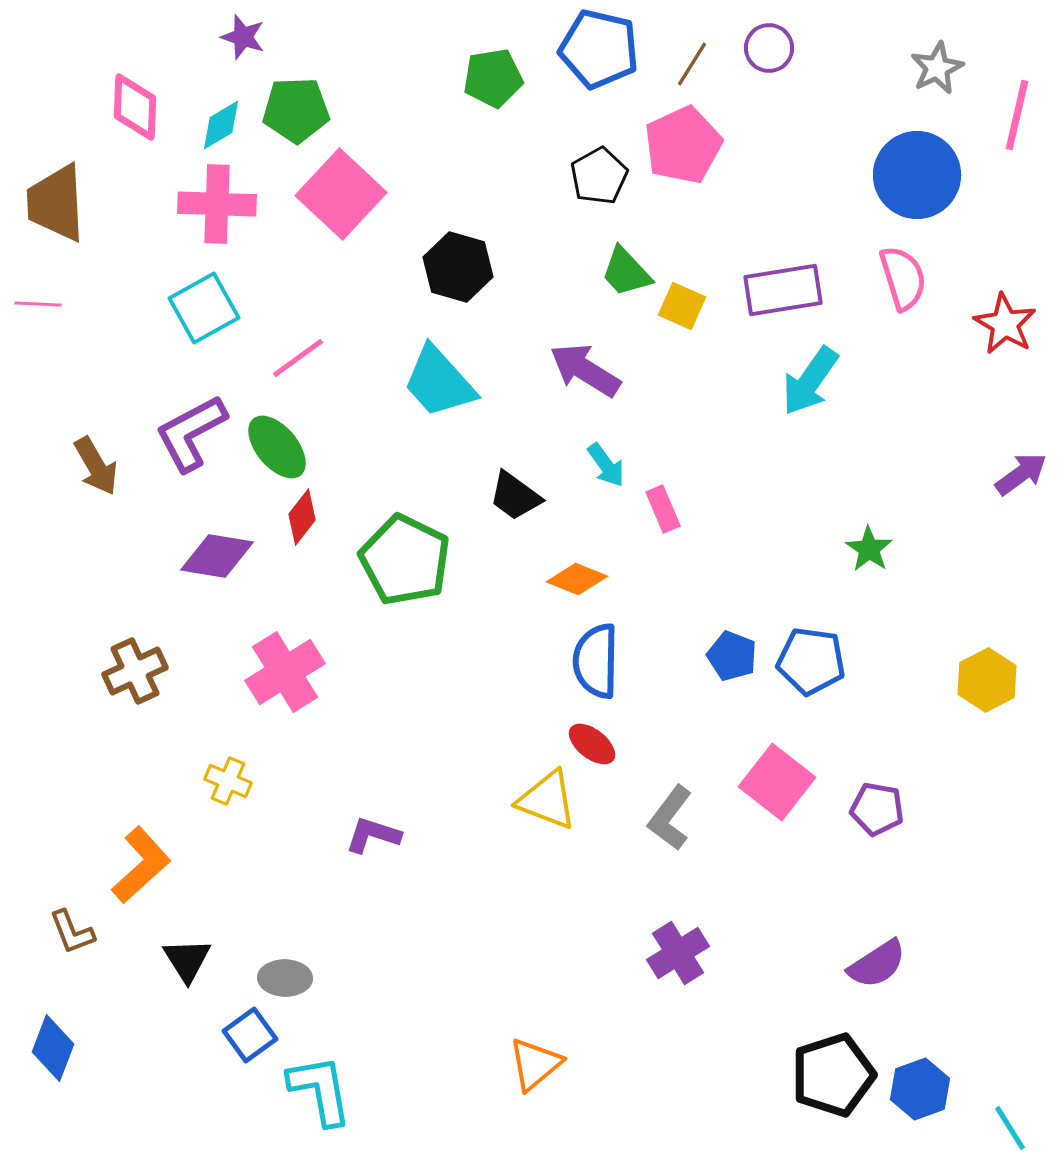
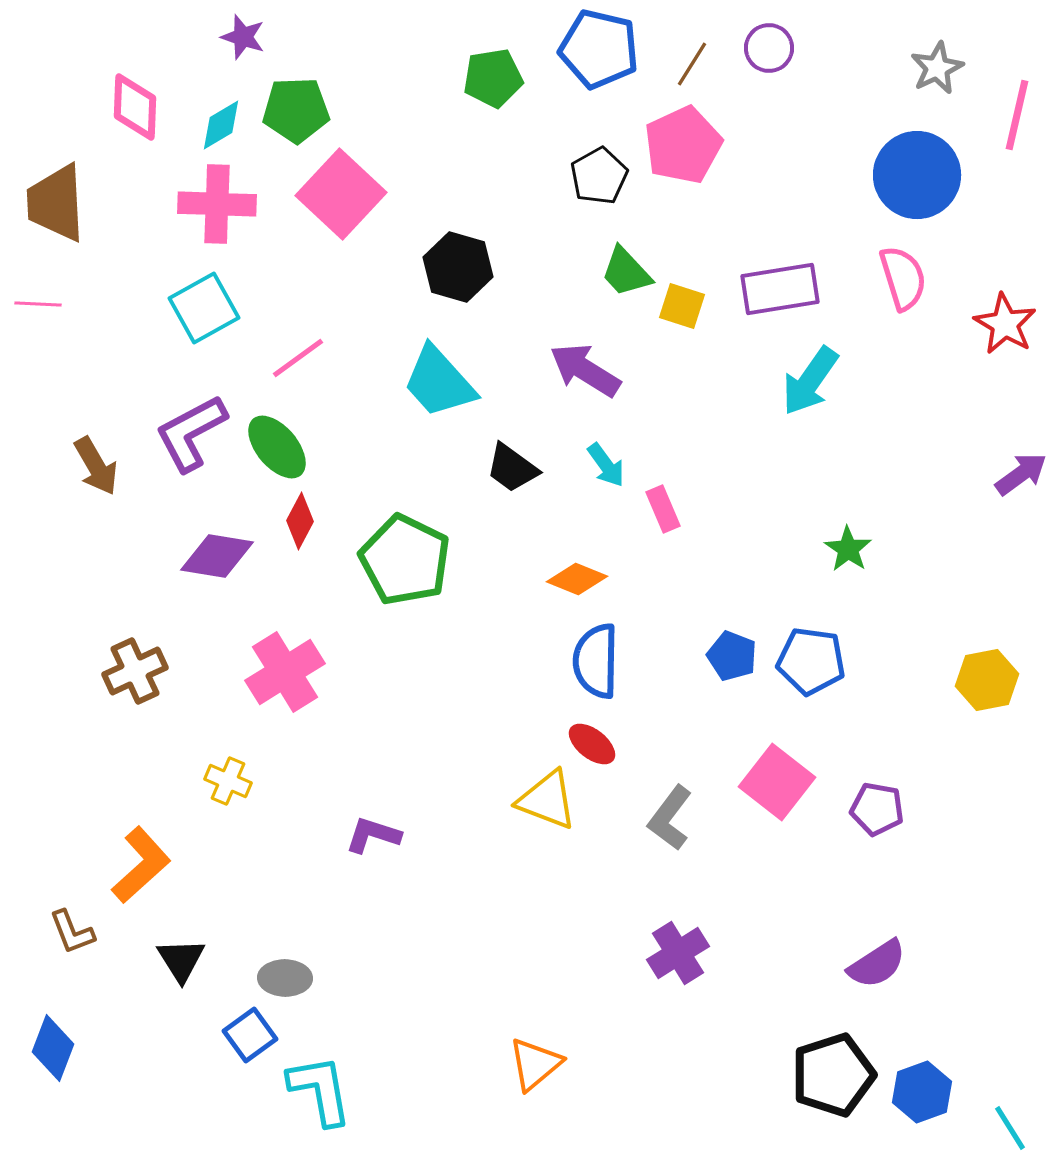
purple rectangle at (783, 290): moved 3 px left, 1 px up
yellow square at (682, 306): rotated 6 degrees counterclockwise
black trapezoid at (515, 496): moved 3 px left, 28 px up
red diamond at (302, 517): moved 2 px left, 4 px down; rotated 10 degrees counterclockwise
green star at (869, 549): moved 21 px left
yellow hexagon at (987, 680): rotated 16 degrees clockwise
black triangle at (187, 960): moved 6 px left
blue hexagon at (920, 1089): moved 2 px right, 3 px down
